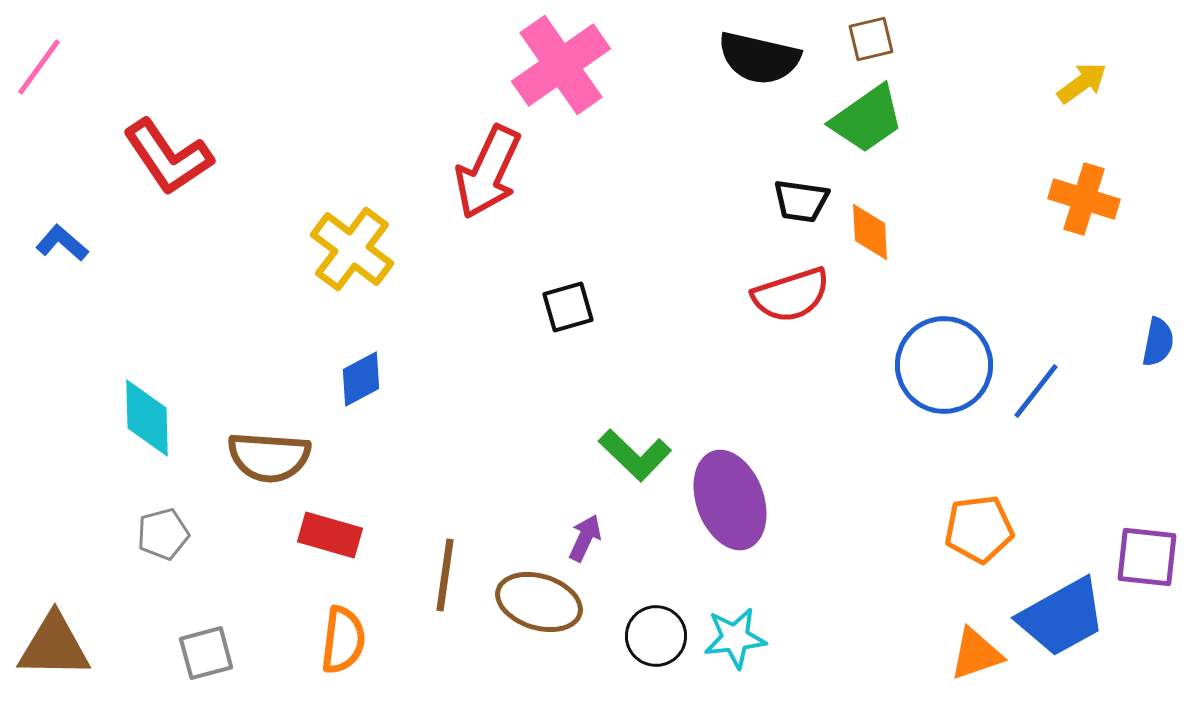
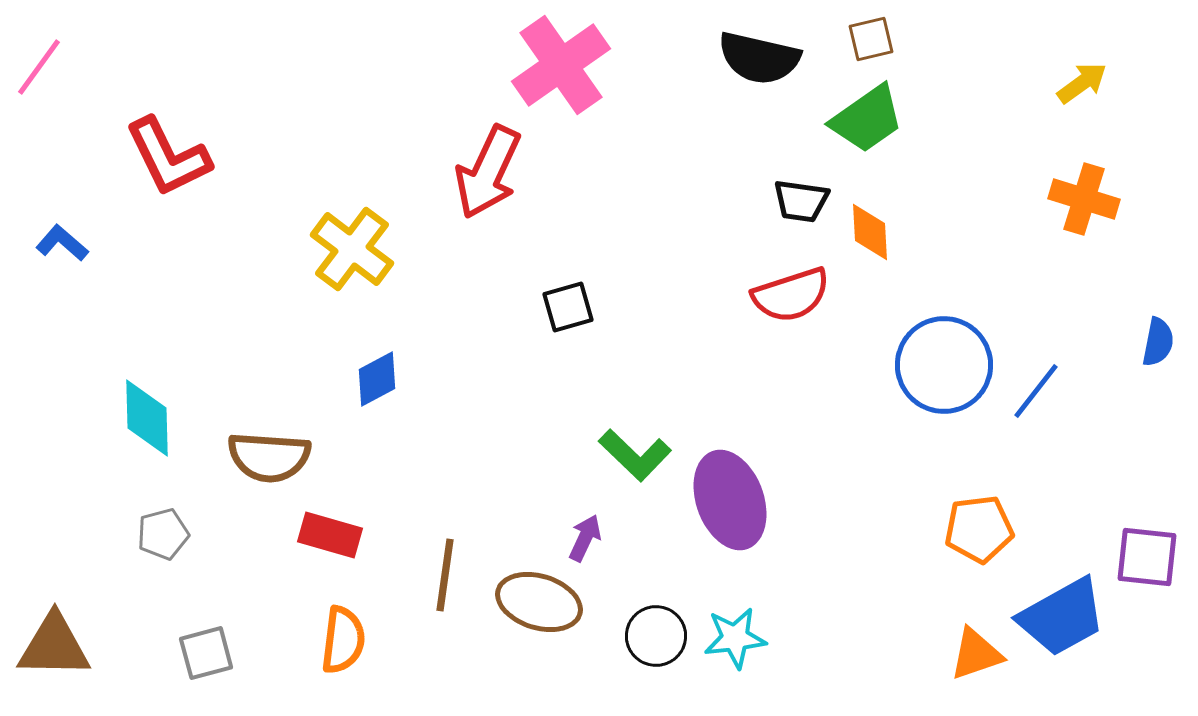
red L-shape: rotated 8 degrees clockwise
blue diamond: moved 16 px right
